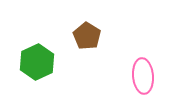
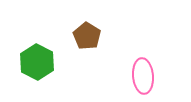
green hexagon: rotated 8 degrees counterclockwise
